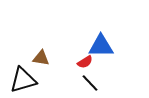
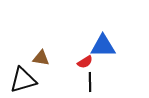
blue triangle: moved 2 px right
black line: moved 1 px up; rotated 42 degrees clockwise
